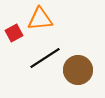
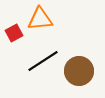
black line: moved 2 px left, 3 px down
brown circle: moved 1 px right, 1 px down
